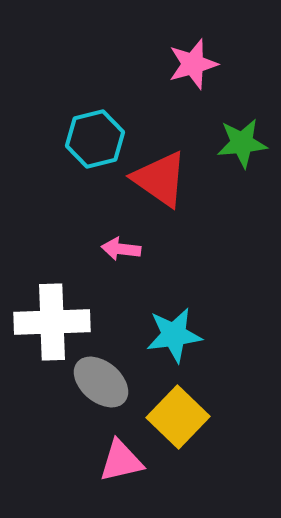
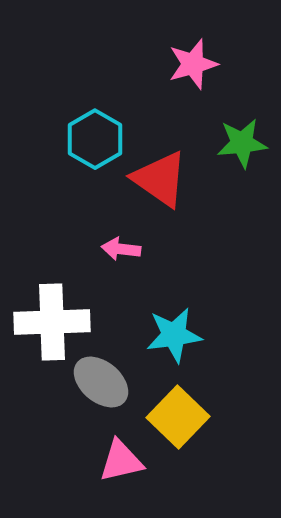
cyan hexagon: rotated 16 degrees counterclockwise
